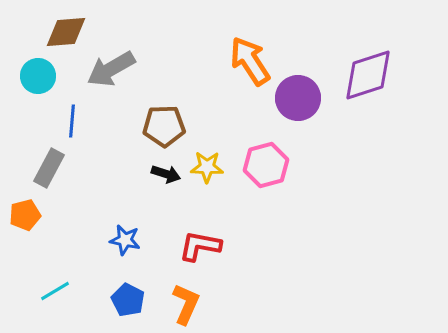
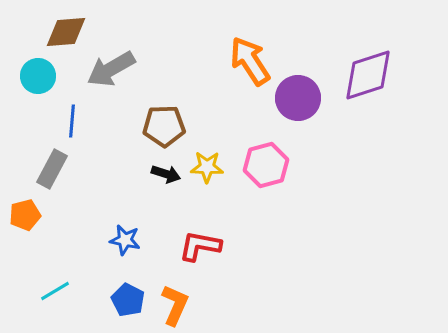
gray rectangle: moved 3 px right, 1 px down
orange L-shape: moved 11 px left, 1 px down
